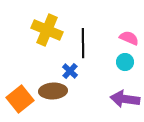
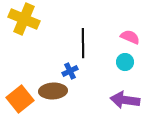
yellow cross: moved 23 px left, 11 px up
pink semicircle: moved 1 px right, 1 px up
blue cross: rotated 21 degrees clockwise
purple arrow: moved 1 px down
